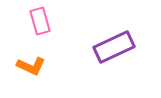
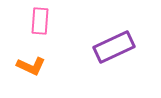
pink rectangle: rotated 20 degrees clockwise
